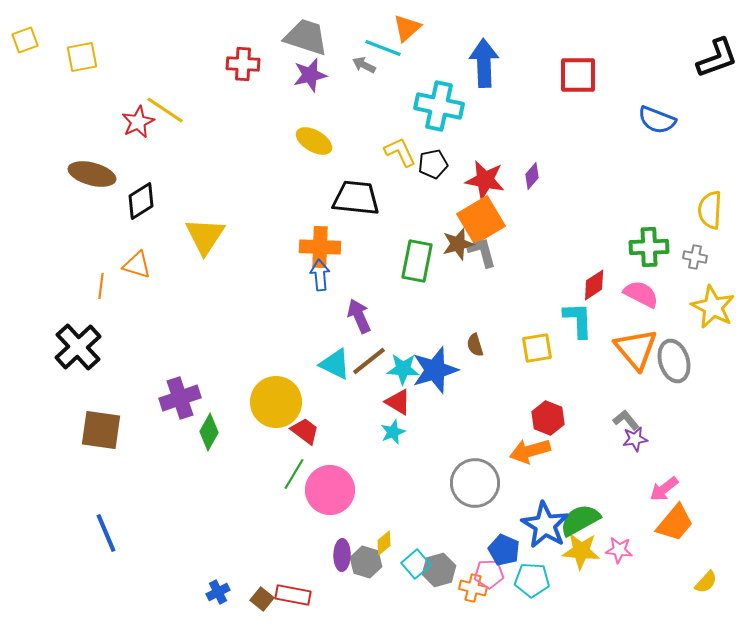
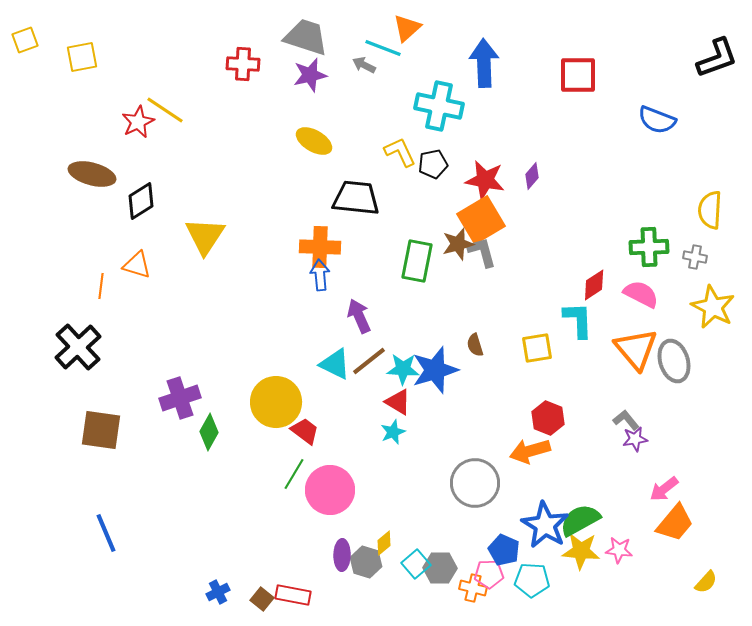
gray hexagon at (439, 570): moved 1 px right, 2 px up; rotated 16 degrees clockwise
